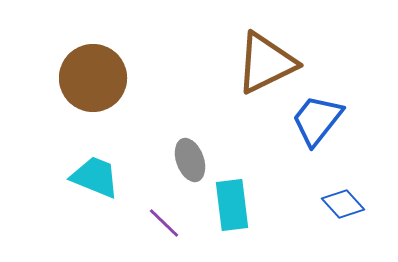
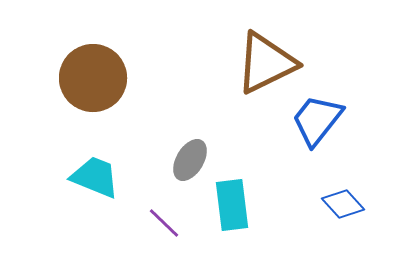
gray ellipse: rotated 51 degrees clockwise
